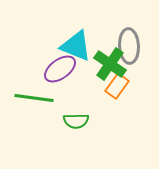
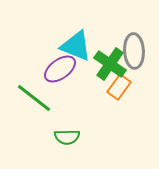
gray ellipse: moved 5 px right, 5 px down
orange rectangle: moved 2 px right, 1 px down
green line: rotated 30 degrees clockwise
green semicircle: moved 9 px left, 16 px down
